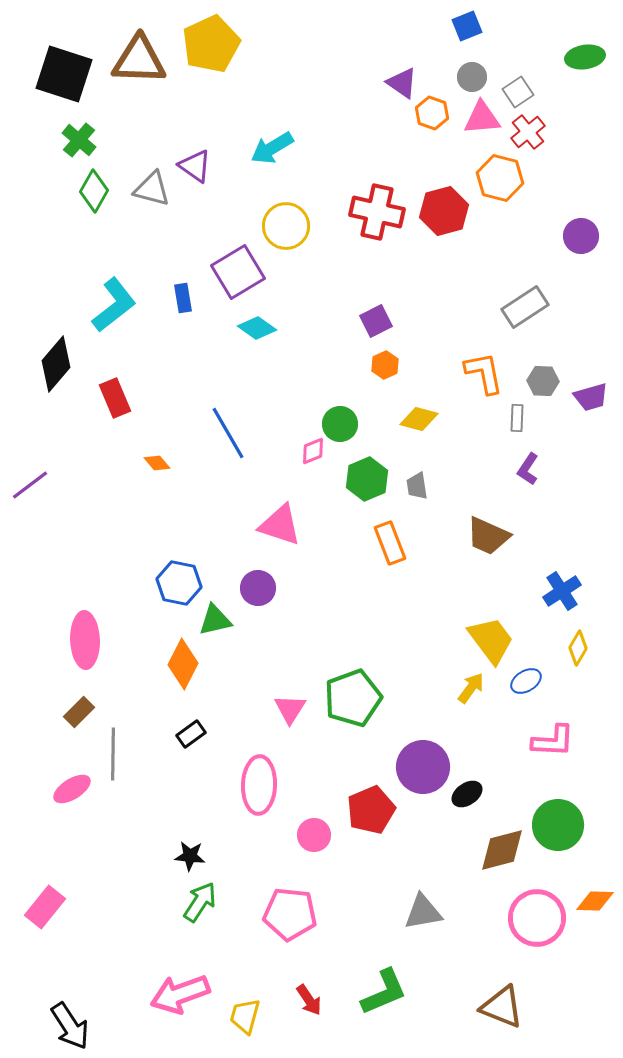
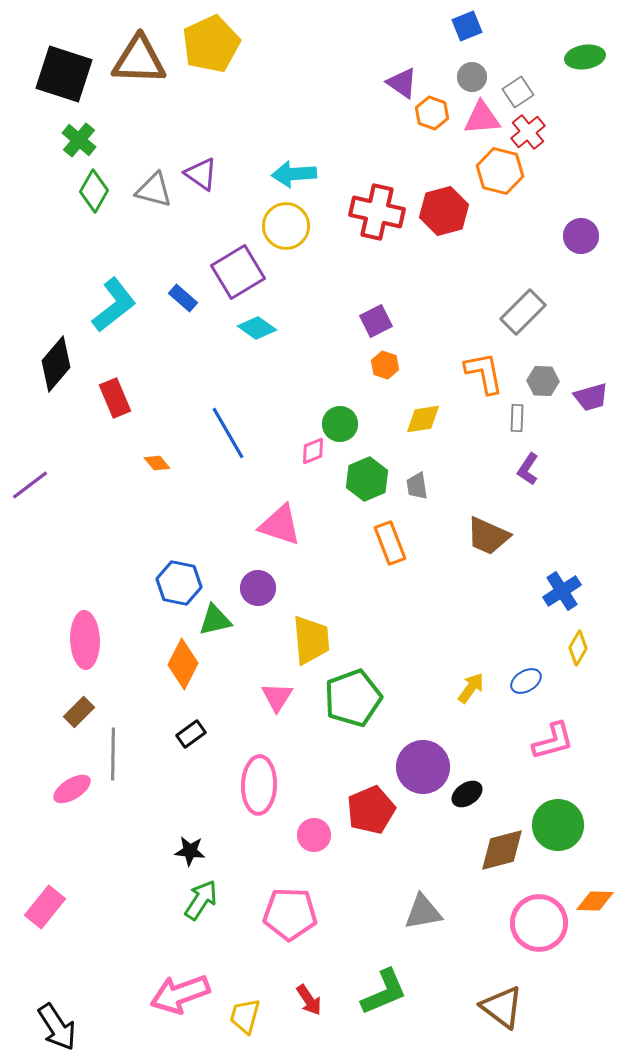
cyan arrow at (272, 148): moved 22 px right, 26 px down; rotated 27 degrees clockwise
purple triangle at (195, 166): moved 6 px right, 8 px down
orange hexagon at (500, 178): moved 7 px up
gray triangle at (152, 189): moved 2 px right, 1 px down
blue rectangle at (183, 298): rotated 40 degrees counterclockwise
gray rectangle at (525, 307): moved 2 px left, 5 px down; rotated 12 degrees counterclockwise
orange hexagon at (385, 365): rotated 16 degrees counterclockwise
yellow diamond at (419, 419): moved 4 px right; rotated 24 degrees counterclockwise
yellow trapezoid at (491, 640): moved 180 px left; rotated 32 degrees clockwise
pink triangle at (290, 709): moved 13 px left, 12 px up
pink L-shape at (553, 741): rotated 18 degrees counterclockwise
black star at (190, 856): moved 5 px up
green arrow at (200, 902): moved 1 px right, 2 px up
pink pentagon at (290, 914): rotated 4 degrees counterclockwise
pink circle at (537, 918): moved 2 px right, 5 px down
brown triangle at (502, 1007): rotated 15 degrees clockwise
black arrow at (70, 1026): moved 13 px left, 1 px down
